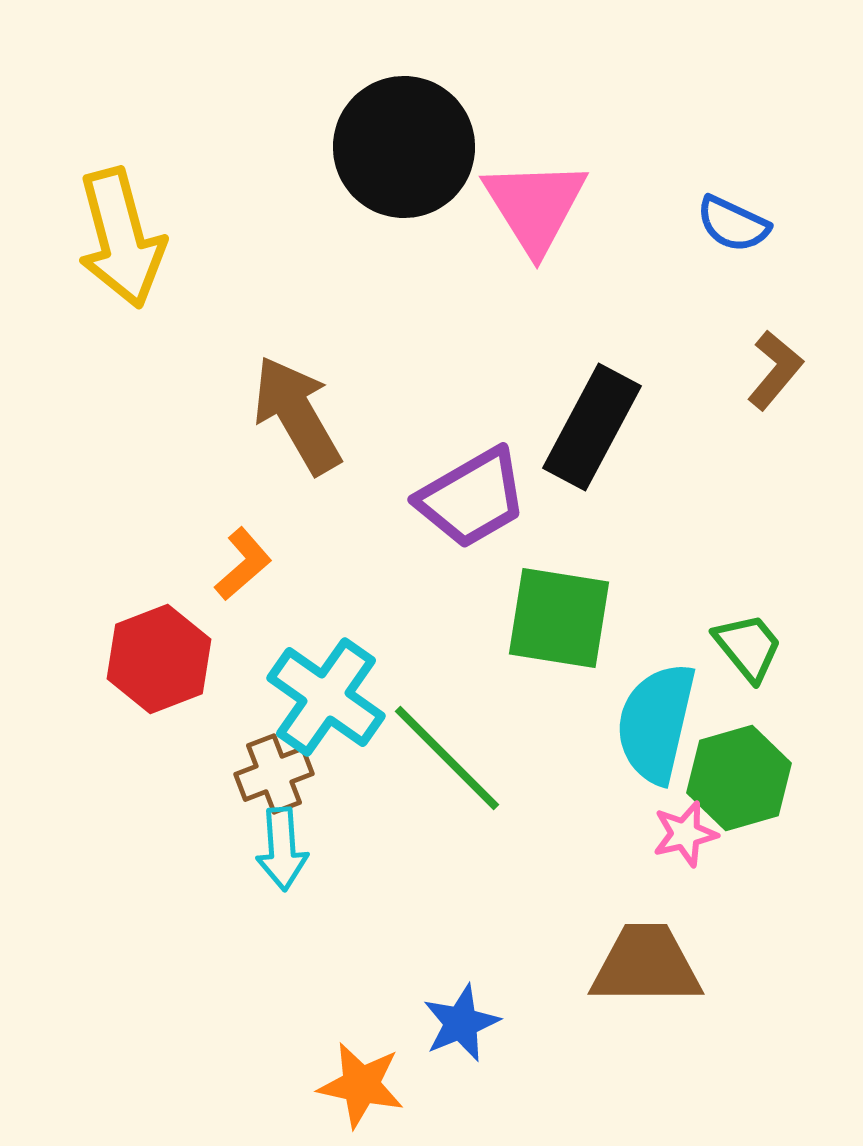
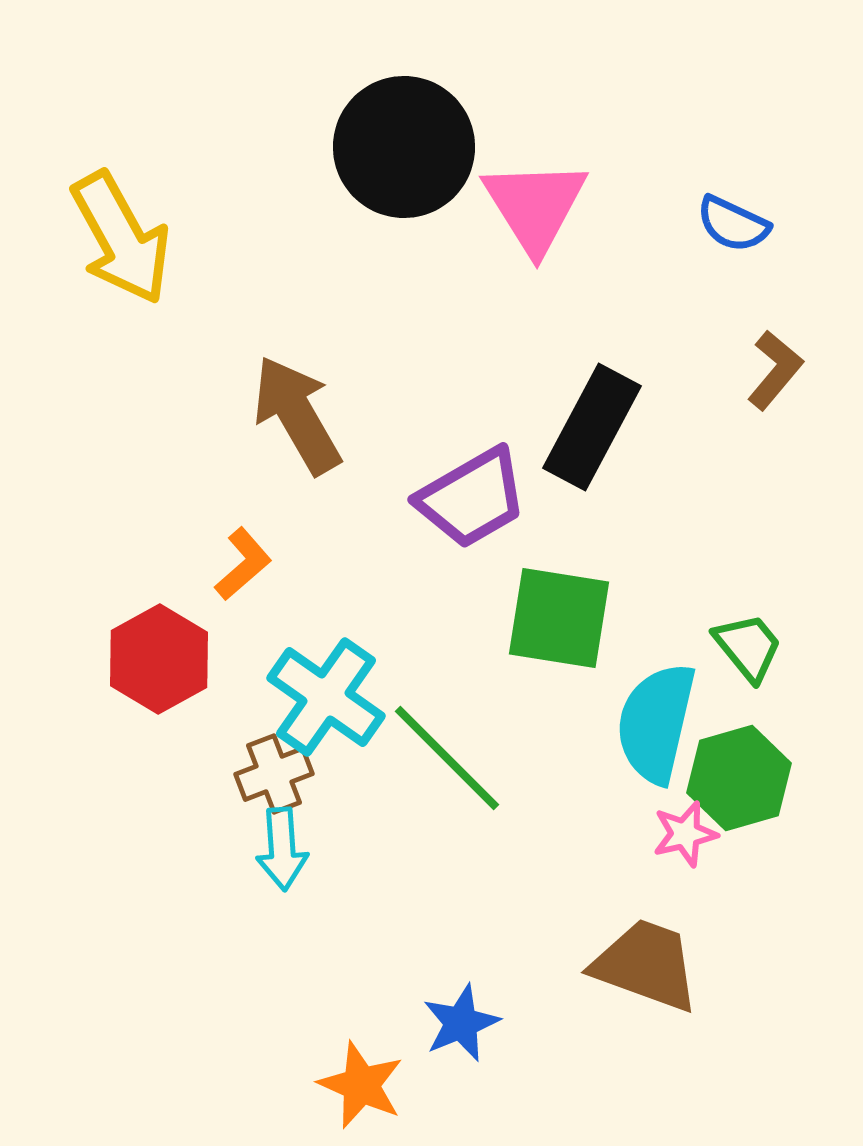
yellow arrow: rotated 14 degrees counterclockwise
red hexagon: rotated 8 degrees counterclockwise
brown trapezoid: rotated 20 degrees clockwise
orange star: rotated 12 degrees clockwise
